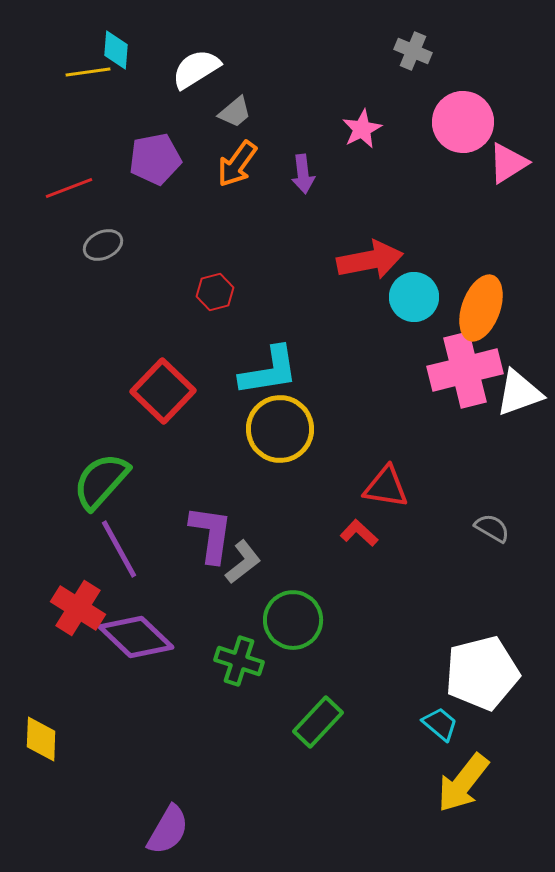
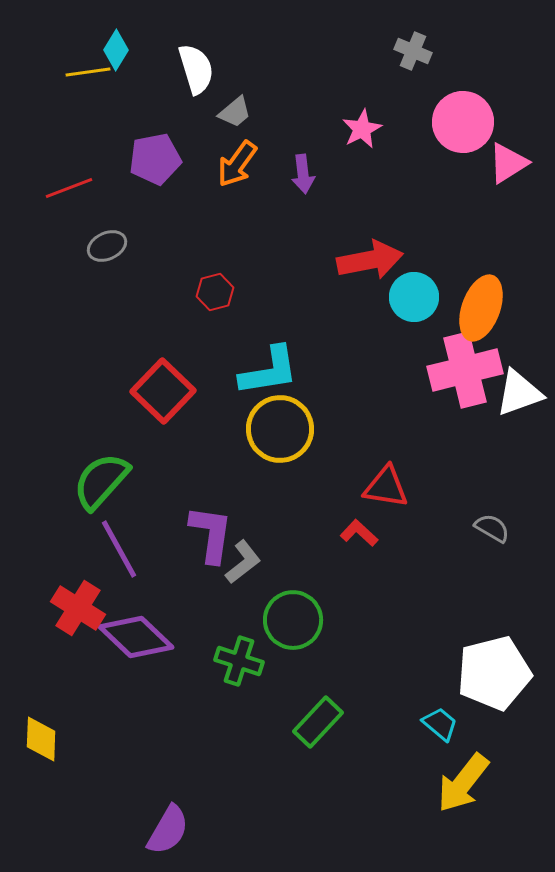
cyan diamond: rotated 27 degrees clockwise
white semicircle: rotated 105 degrees clockwise
gray ellipse: moved 4 px right, 1 px down
white pentagon: moved 12 px right
